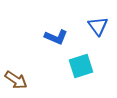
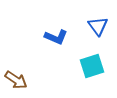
cyan square: moved 11 px right
